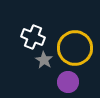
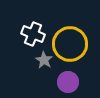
white cross: moved 3 px up
yellow circle: moved 5 px left, 4 px up
